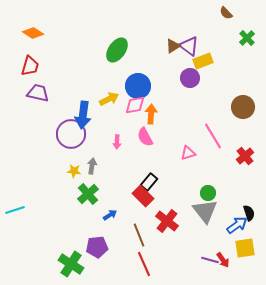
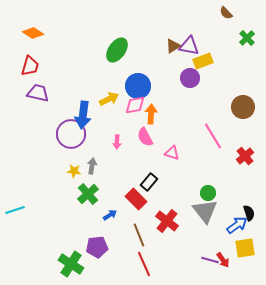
purple triangle at (189, 46): rotated 25 degrees counterclockwise
pink triangle at (188, 153): moved 16 px left; rotated 35 degrees clockwise
red rectangle at (143, 196): moved 7 px left, 3 px down
